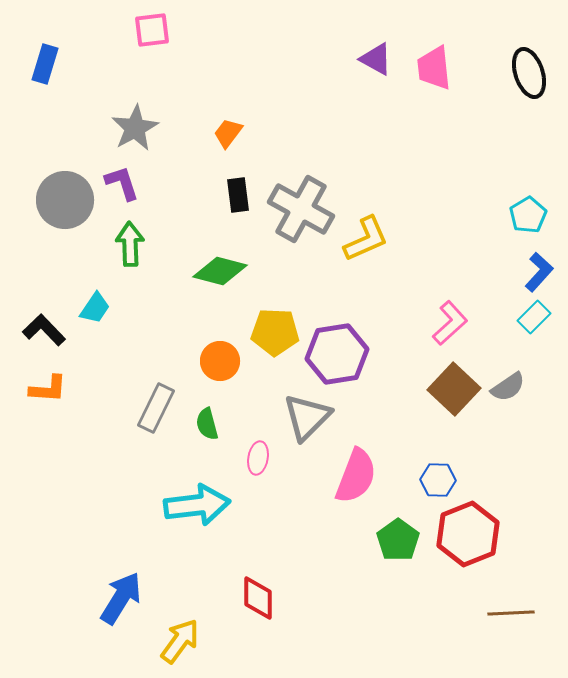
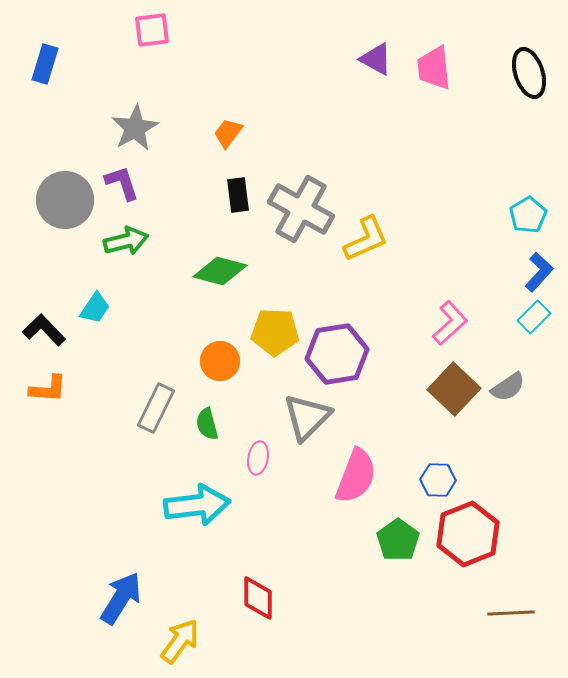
green arrow: moved 4 px left, 3 px up; rotated 78 degrees clockwise
